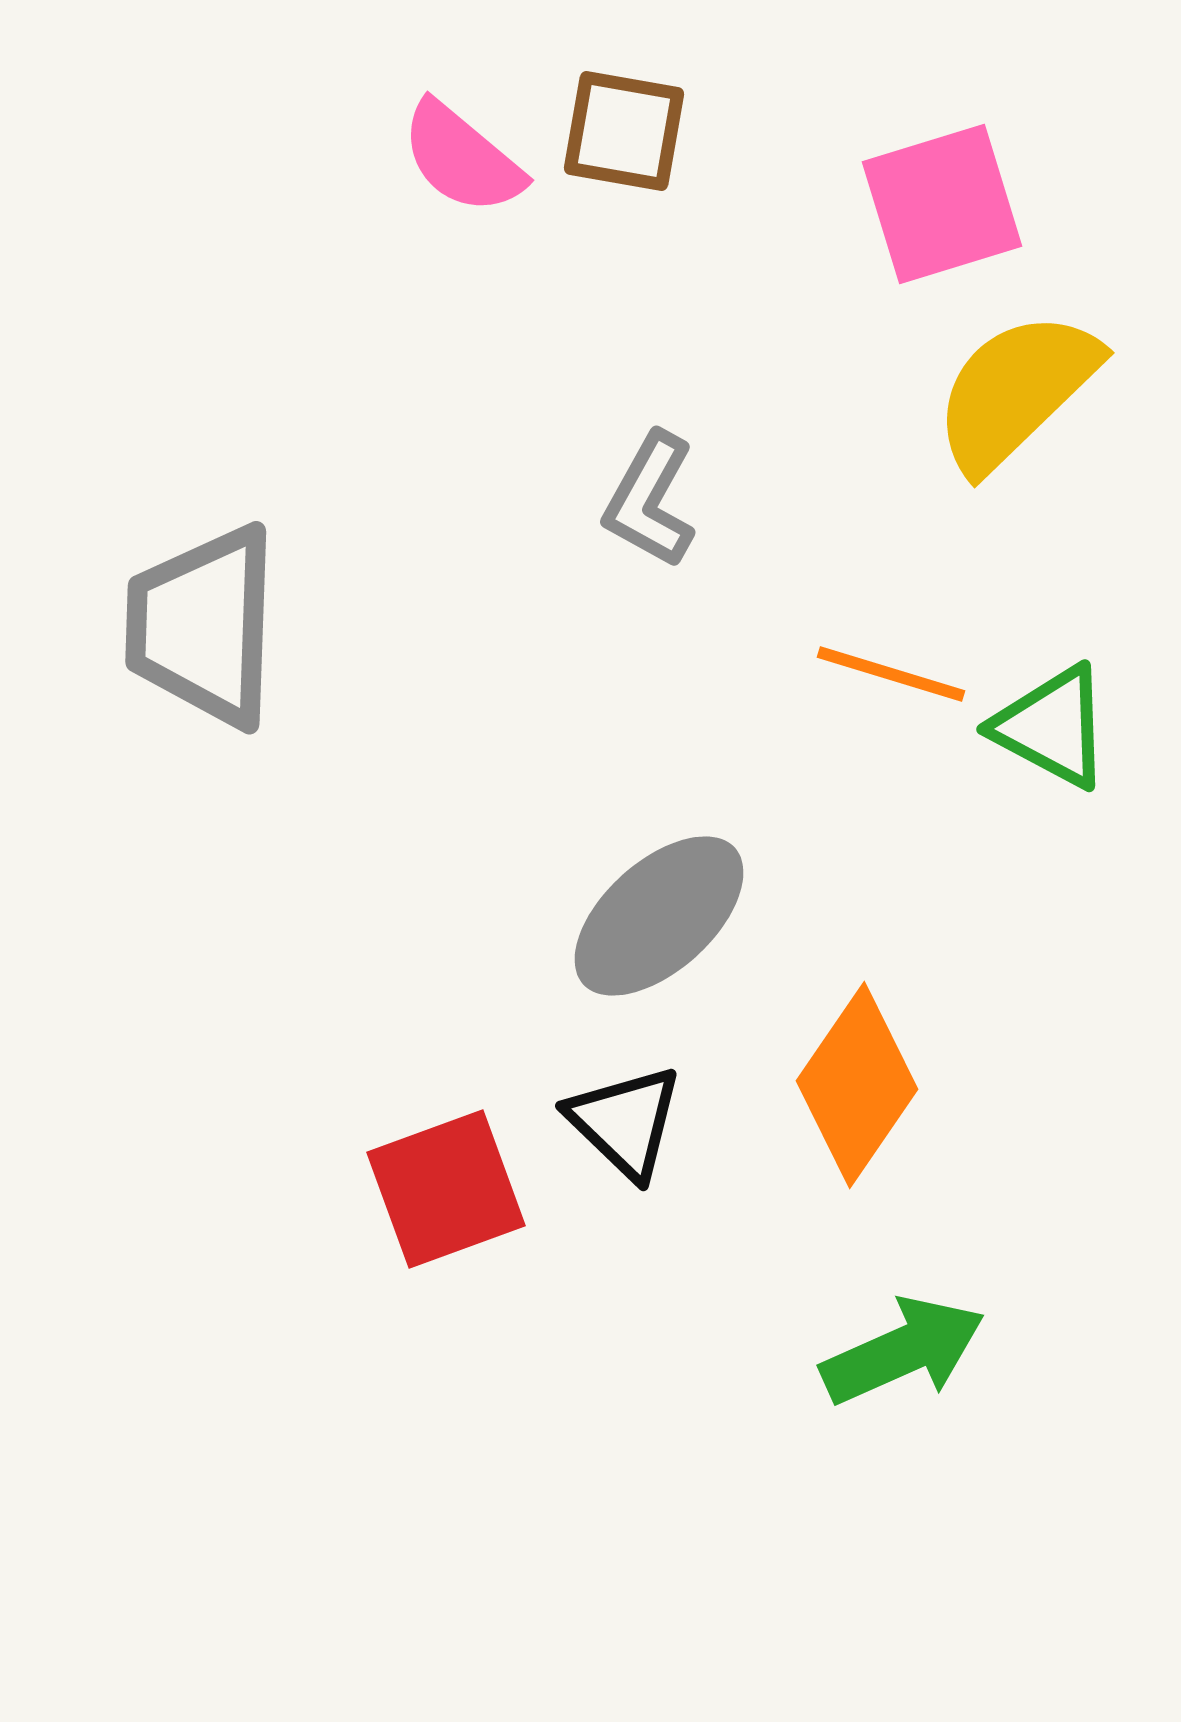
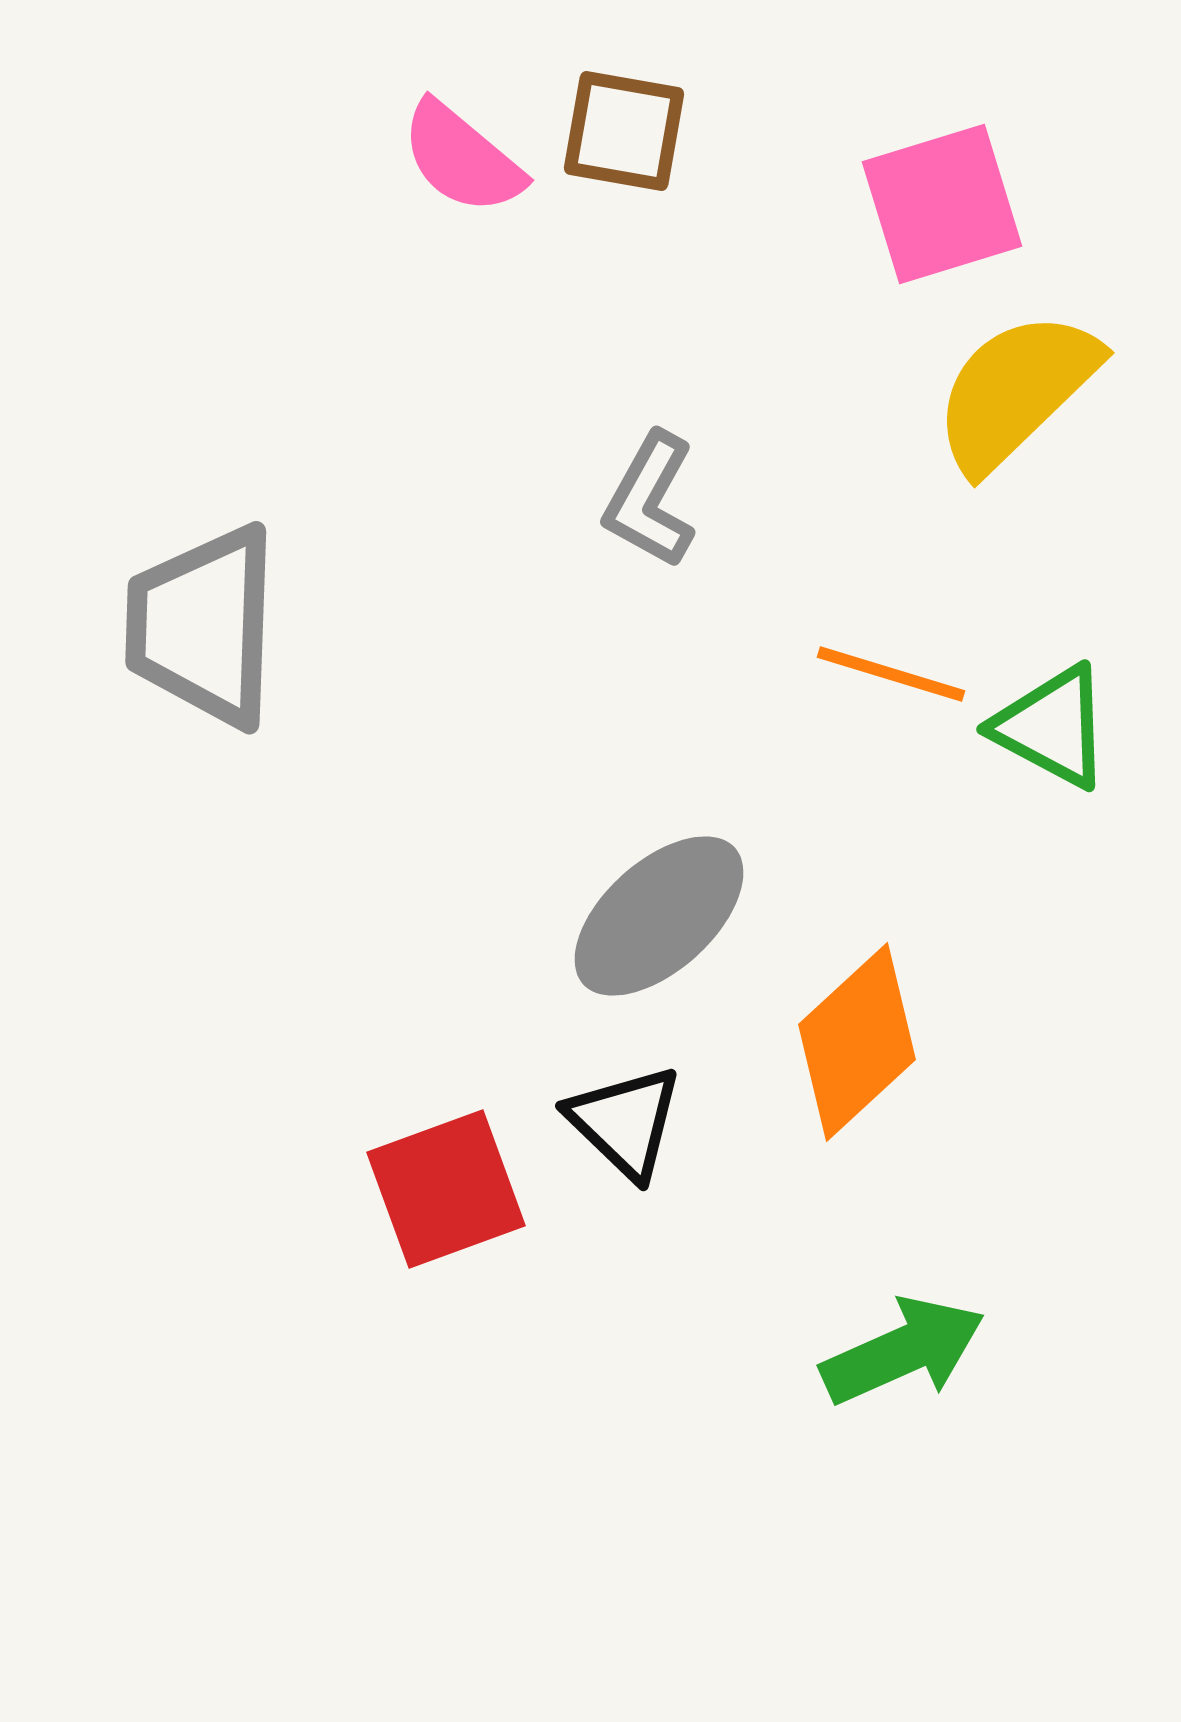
orange diamond: moved 43 px up; rotated 13 degrees clockwise
